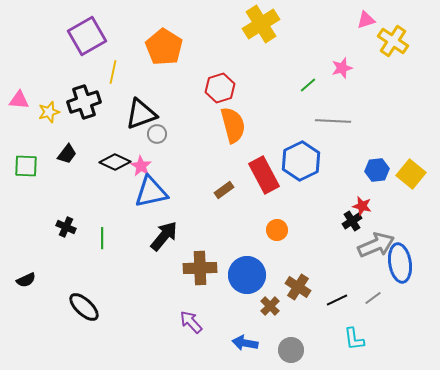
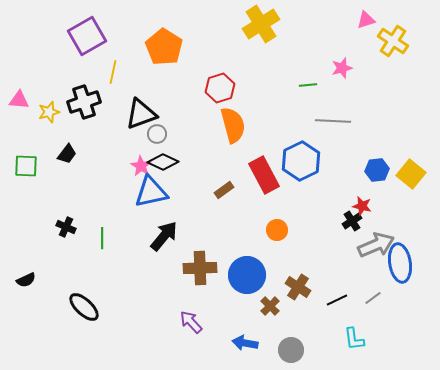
green line at (308, 85): rotated 36 degrees clockwise
black diamond at (115, 162): moved 48 px right
